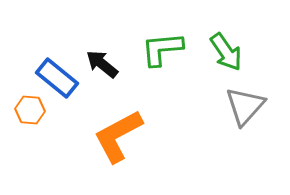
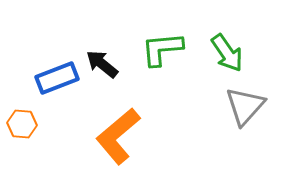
green arrow: moved 1 px right, 1 px down
blue rectangle: rotated 60 degrees counterclockwise
orange hexagon: moved 8 px left, 14 px down
orange L-shape: rotated 12 degrees counterclockwise
